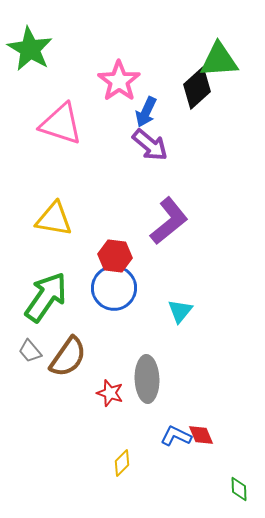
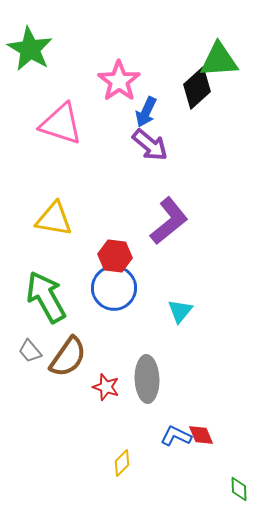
green arrow: rotated 64 degrees counterclockwise
red star: moved 4 px left, 6 px up
